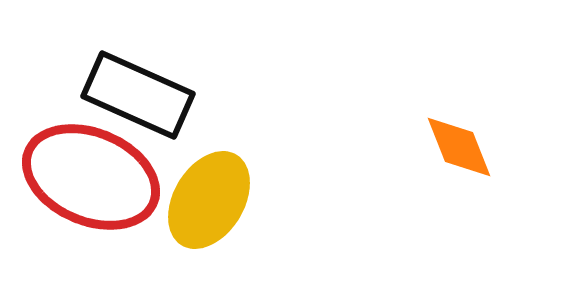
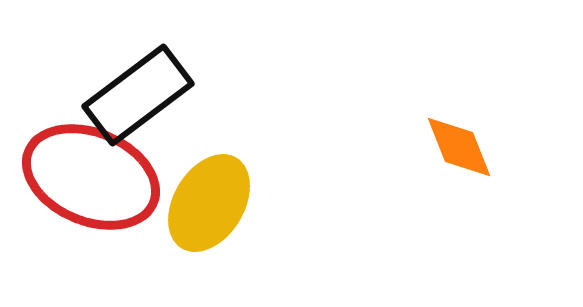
black rectangle: rotated 61 degrees counterclockwise
yellow ellipse: moved 3 px down
